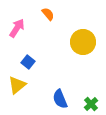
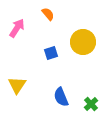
blue square: moved 23 px right, 9 px up; rotated 32 degrees clockwise
yellow triangle: rotated 18 degrees counterclockwise
blue semicircle: moved 1 px right, 2 px up
